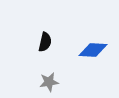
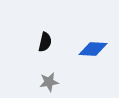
blue diamond: moved 1 px up
